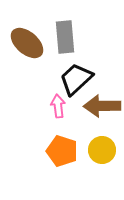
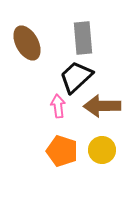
gray rectangle: moved 18 px right, 1 px down
brown ellipse: rotated 20 degrees clockwise
black trapezoid: moved 2 px up
